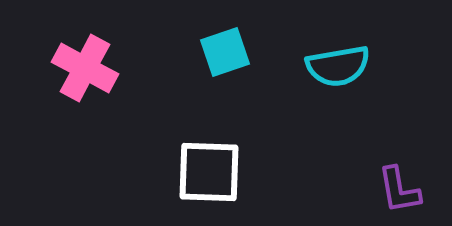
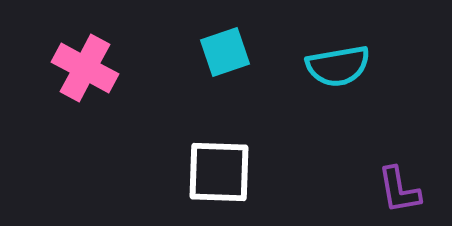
white square: moved 10 px right
